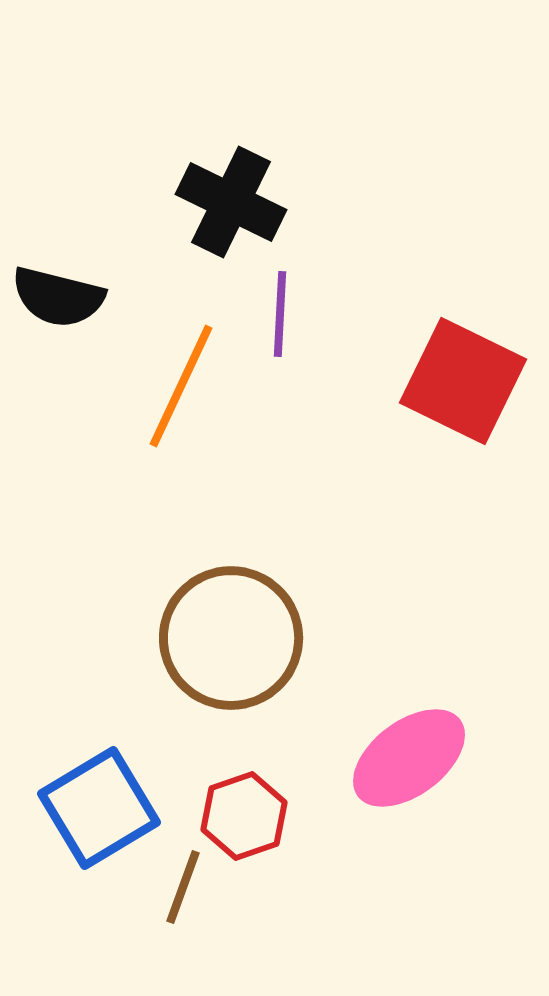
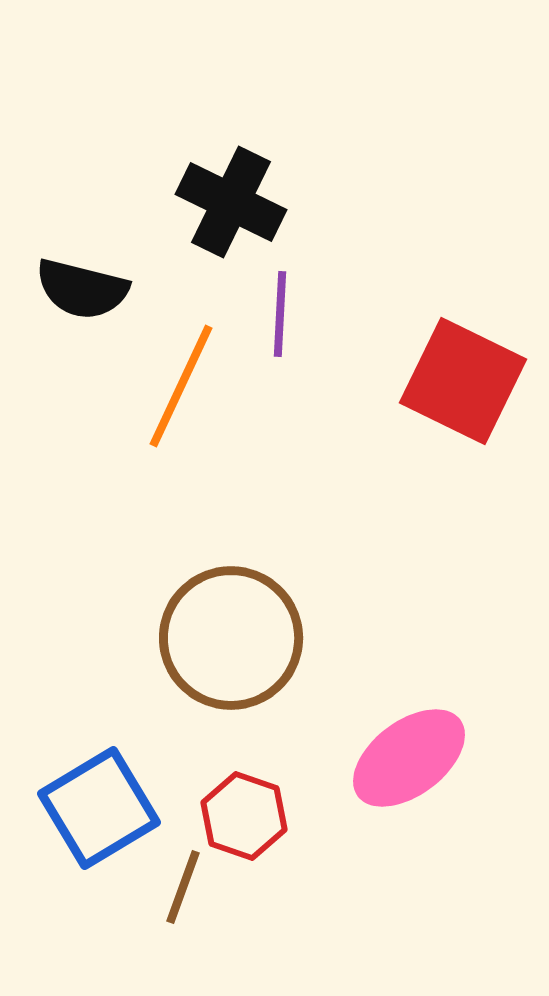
black semicircle: moved 24 px right, 8 px up
red hexagon: rotated 22 degrees counterclockwise
